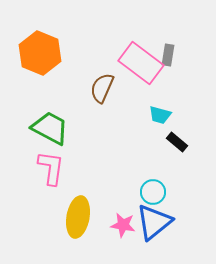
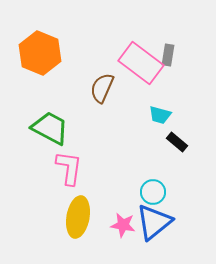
pink L-shape: moved 18 px right
